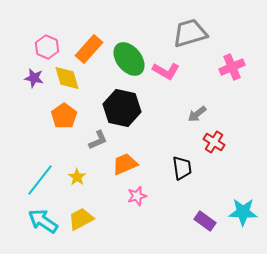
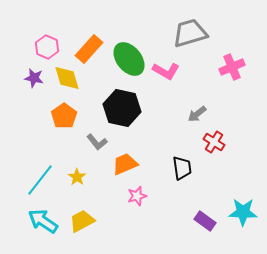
gray L-shape: moved 1 px left, 2 px down; rotated 75 degrees clockwise
yellow trapezoid: moved 1 px right, 2 px down
